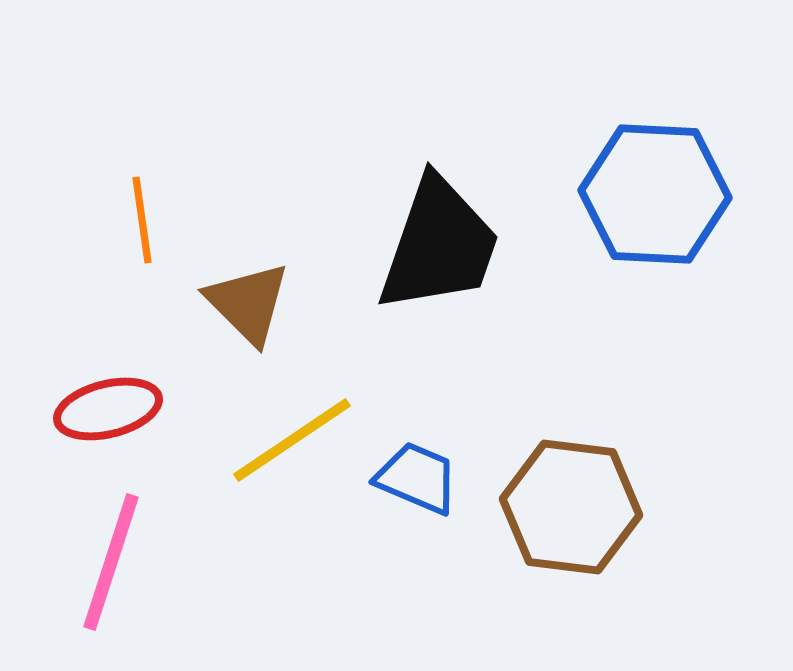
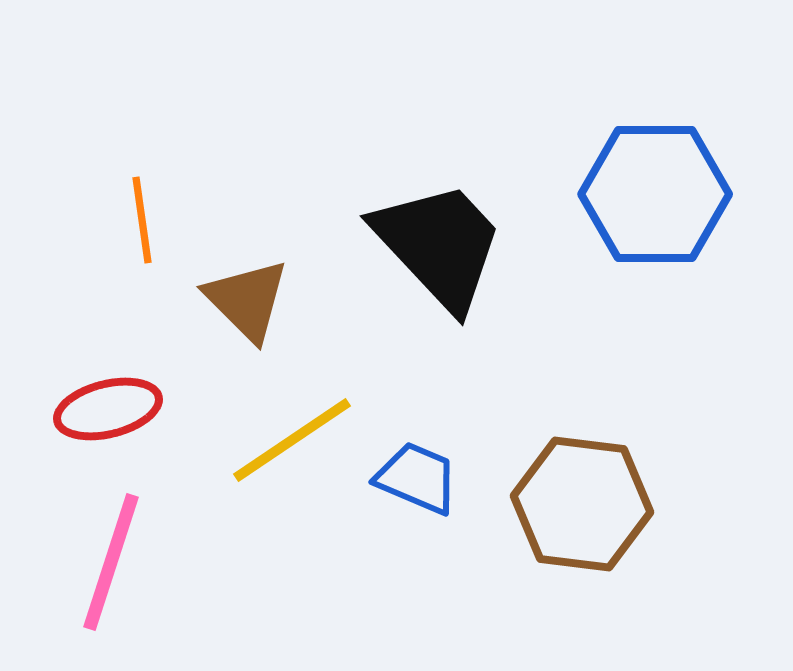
blue hexagon: rotated 3 degrees counterclockwise
black trapezoid: rotated 62 degrees counterclockwise
brown triangle: moved 1 px left, 3 px up
brown hexagon: moved 11 px right, 3 px up
